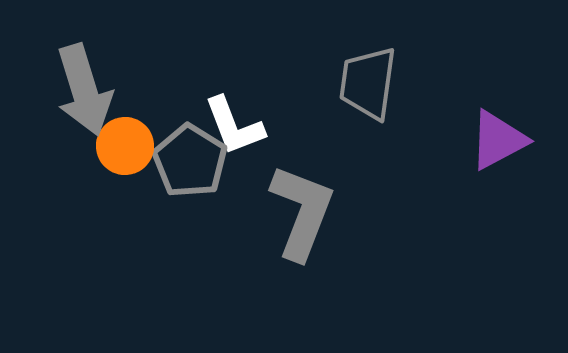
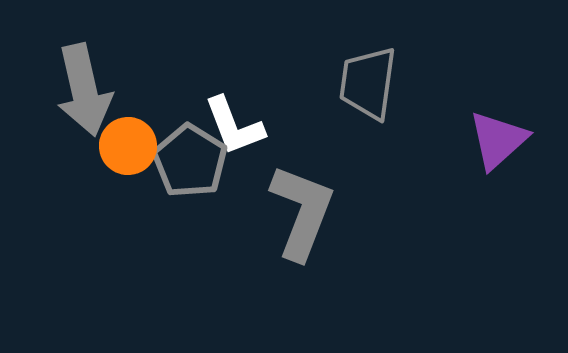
gray arrow: rotated 4 degrees clockwise
purple triangle: rotated 14 degrees counterclockwise
orange circle: moved 3 px right
